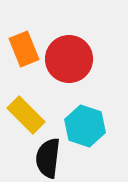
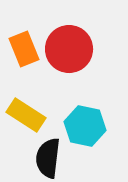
red circle: moved 10 px up
yellow rectangle: rotated 12 degrees counterclockwise
cyan hexagon: rotated 6 degrees counterclockwise
